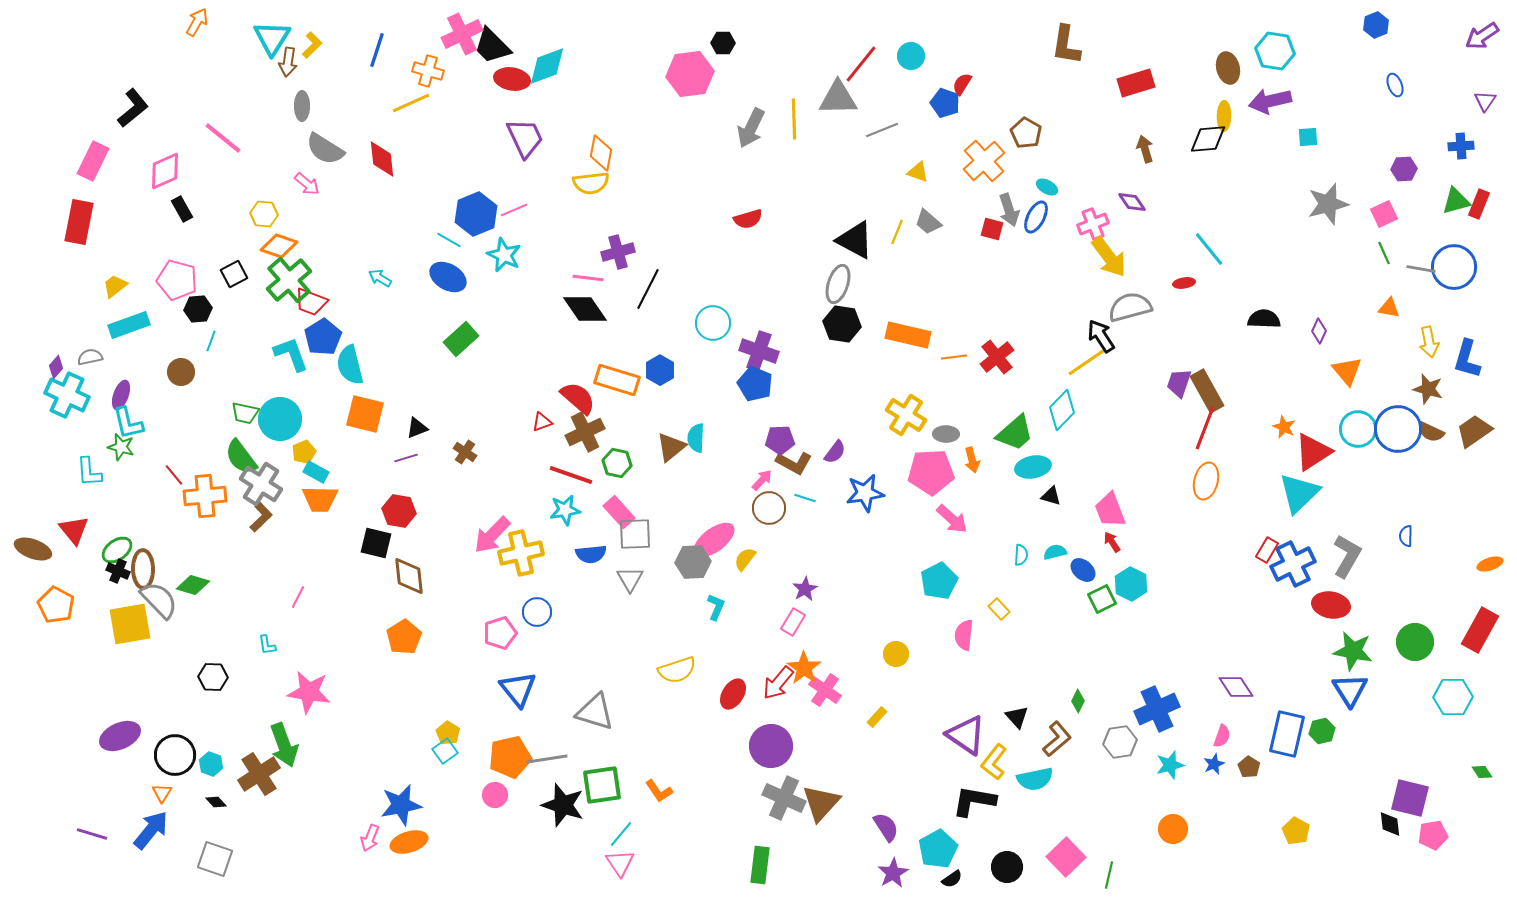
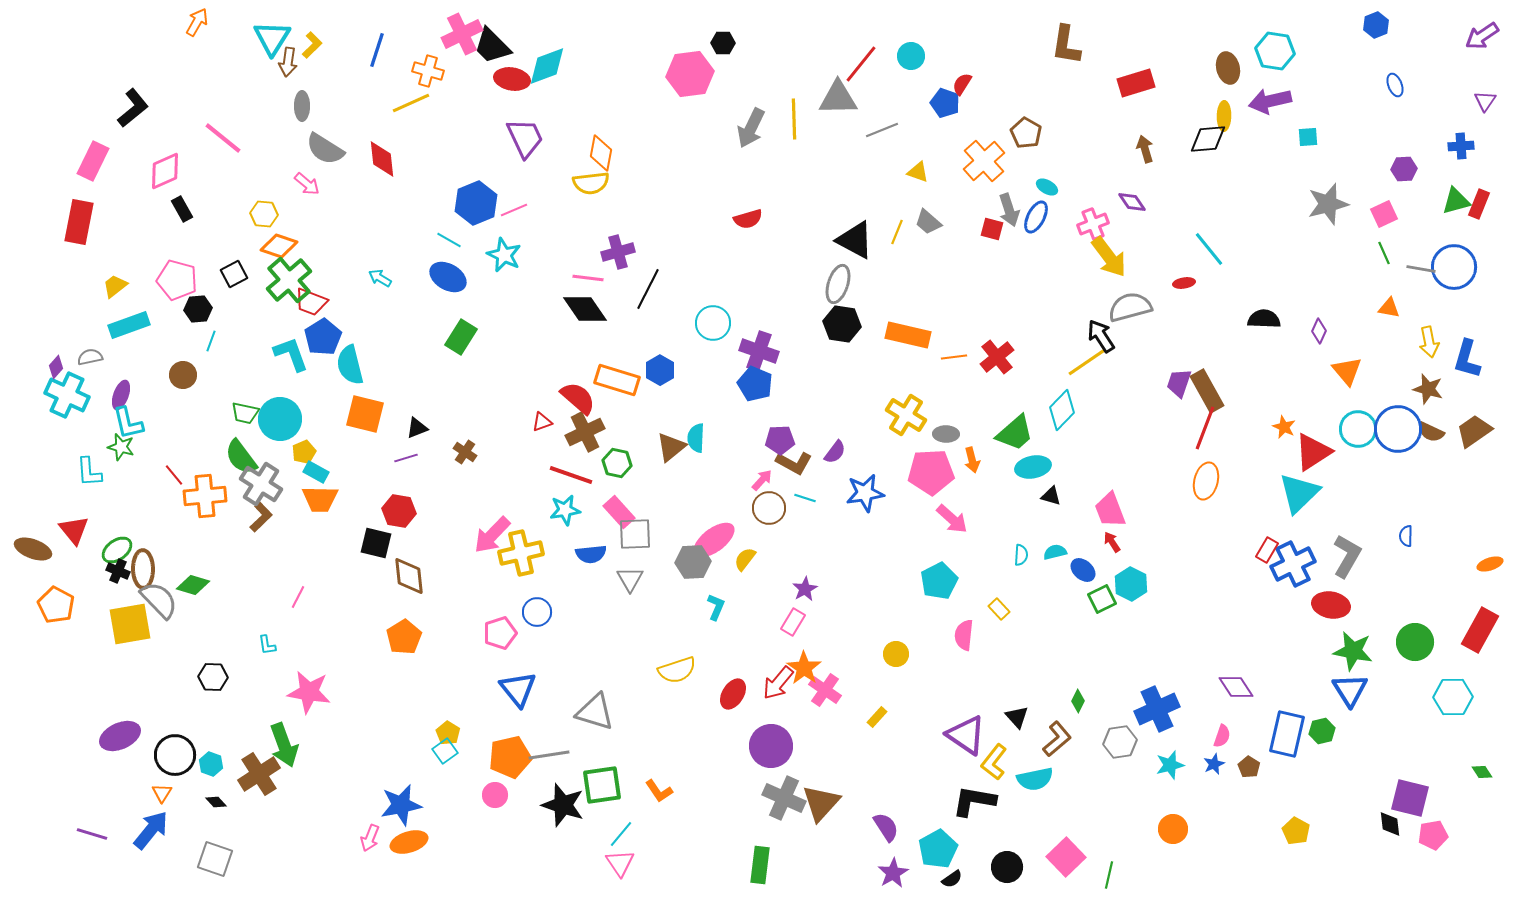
blue hexagon at (476, 214): moved 11 px up
green rectangle at (461, 339): moved 2 px up; rotated 16 degrees counterclockwise
brown circle at (181, 372): moved 2 px right, 3 px down
gray line at (547, 759): moved 2 px right, 4 px up
